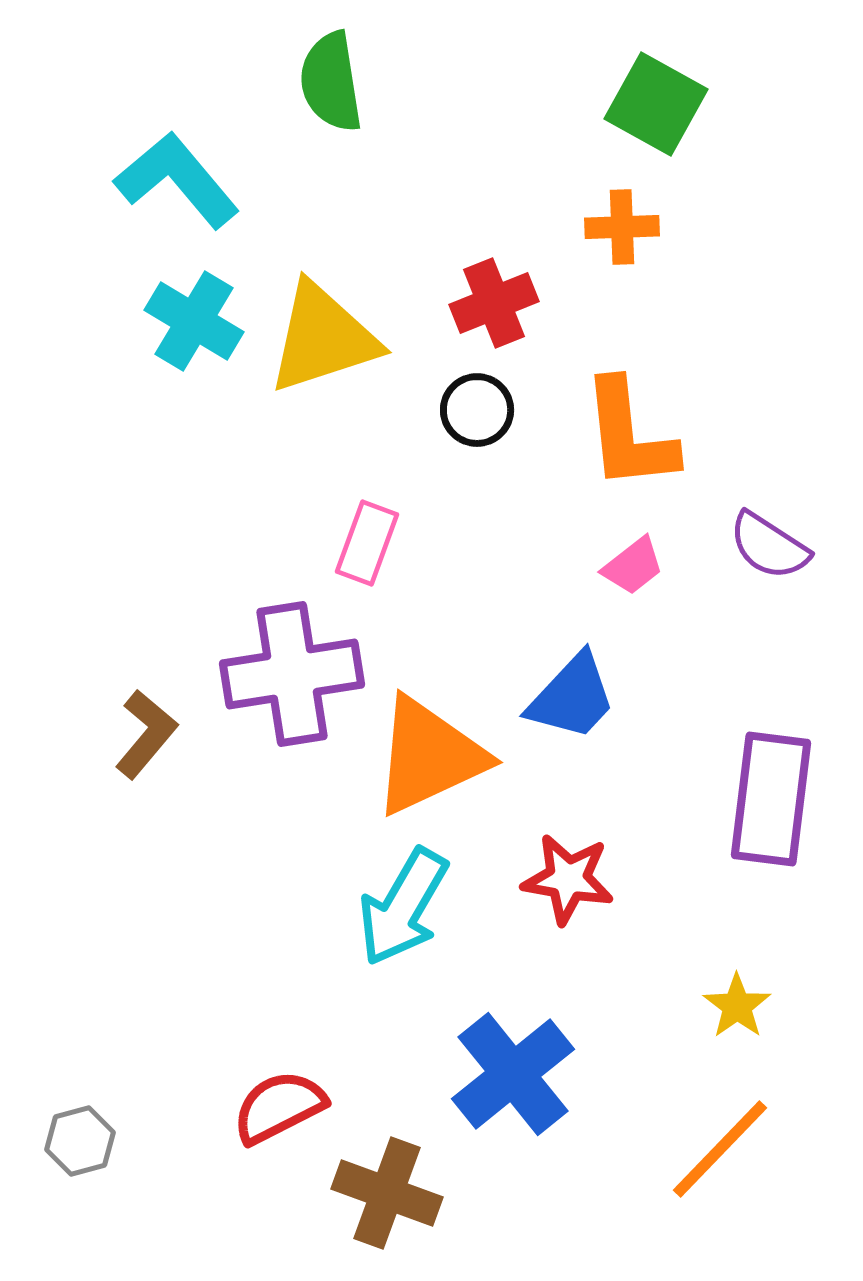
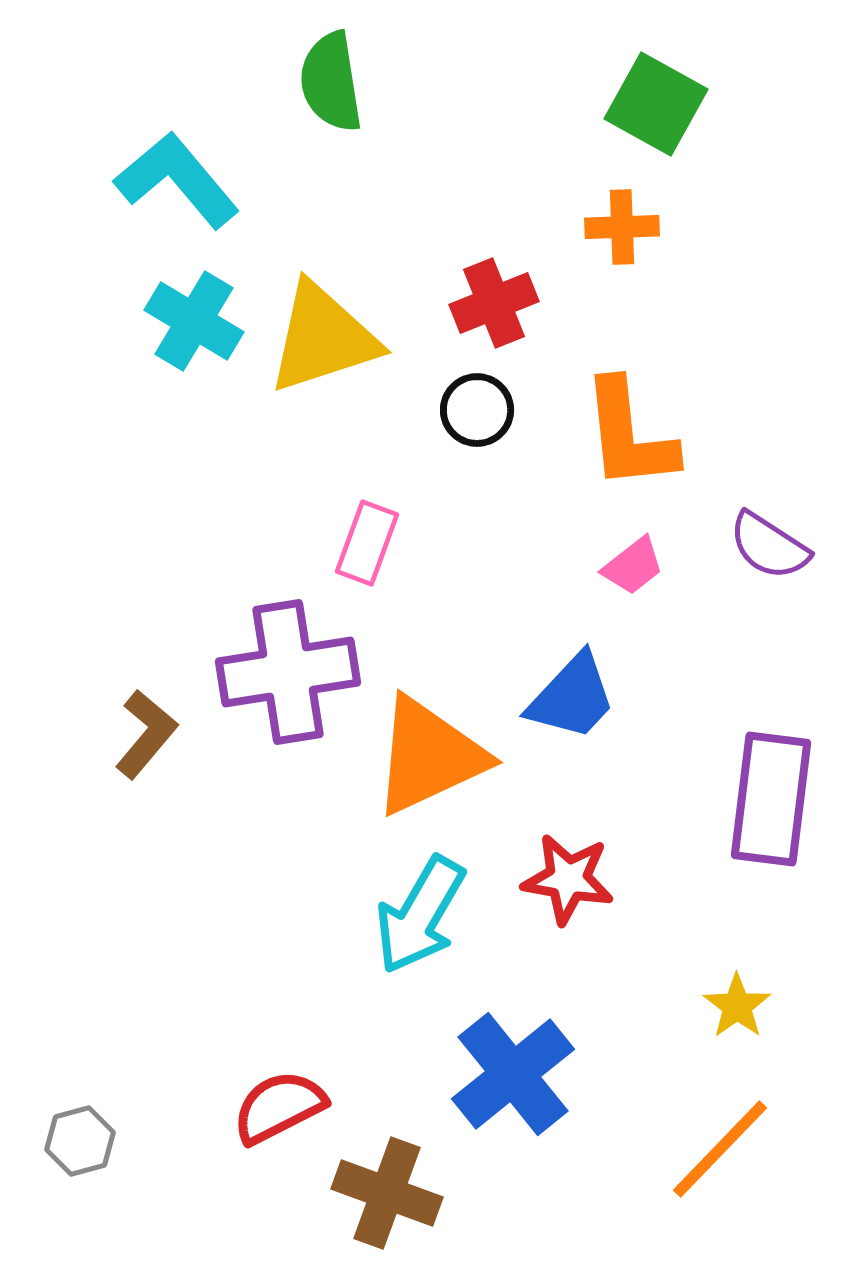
purple cross: moved 4 px left, 2 px up
cyan arrow: moved 17 px right, 8 px down
